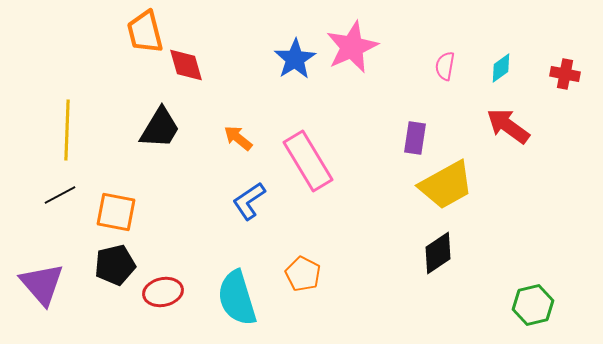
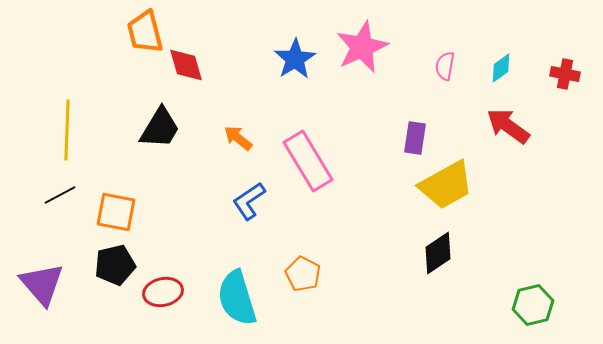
pink star: moved 10 px right
